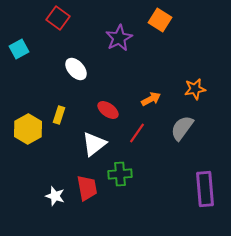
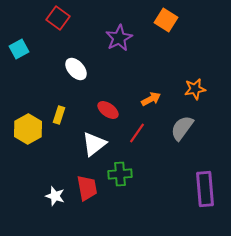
orange square: moved 6 px right
